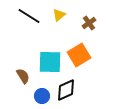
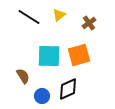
black line: moved 1 px down
orange square: rotated 15 degrees clockwise
cyan square: moved 1 px left, 6 px up
black diamond: moved 2 px right, 1 px up
